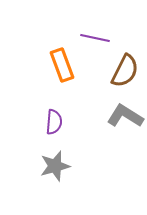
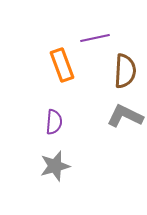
purple line: rotated 24 degrees counterclockwise
brown semicircle: rotated 24 degrees counterclockwise
gray L-shape: rotated 6 degrees counterclockwise
